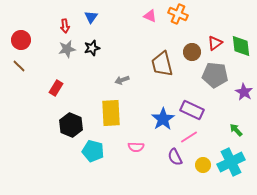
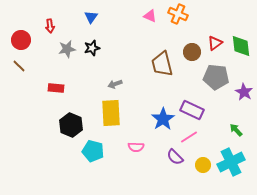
red arrow: moved 15 px left
gray pentagon: moved 1 px right, 2 px down
gray arrow: moved 7 px left, 4 px down
red rectangle: rotated 63 degrees clockwise
purple semicircle: rotated 18 degrees counterclockwise
